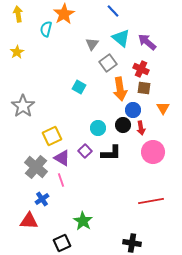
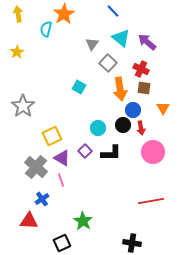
gray square: rotated 12 degrees counterclockwise
